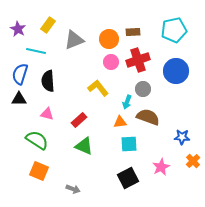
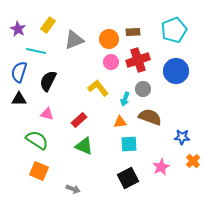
cyan pentagon: rotated 10 degrees counterclockwise
blue semicircle: moved 1 px left, 2 px up
black semicircle: rotated 30 degrees clockwise
cyan arrow: moved 2 px left, 3 px up
brown semicircle: moved 2 px right
